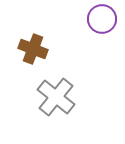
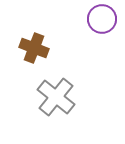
brown cross: moved 1 px right, 1 px up
